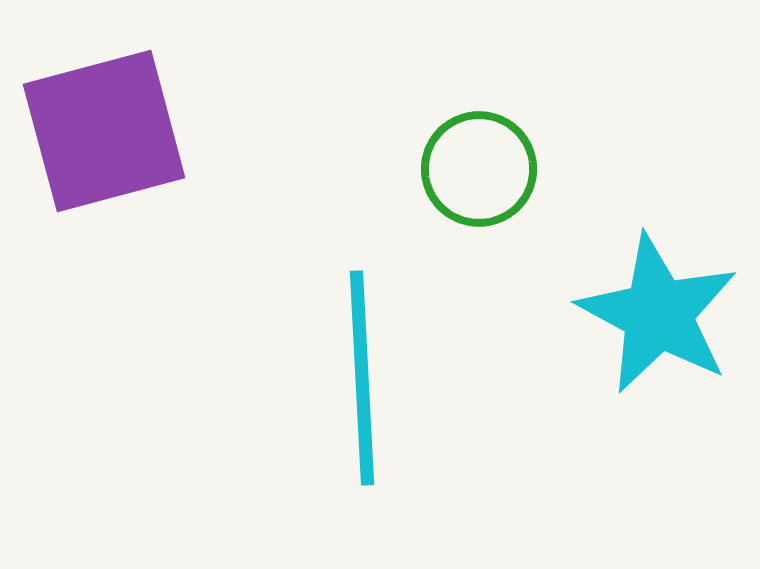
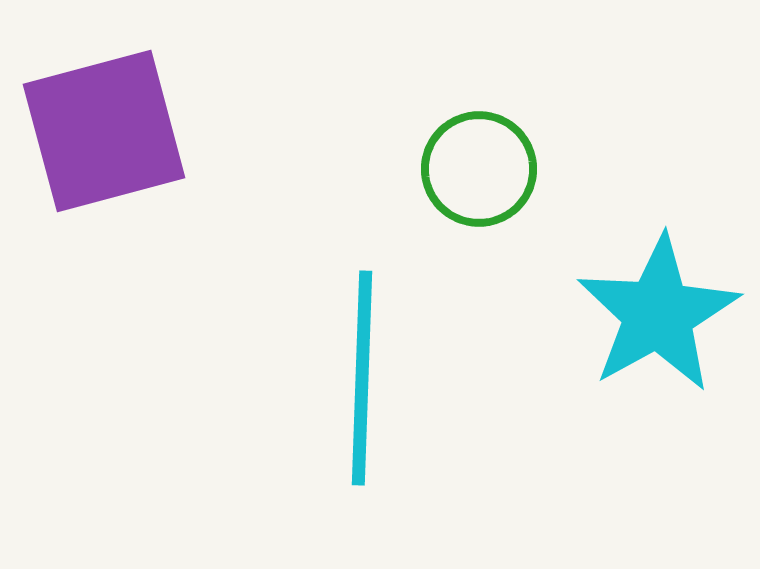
cyan star: rotated 15 degrees clockwise
cyan line: rotated 5 degrees clockwise
